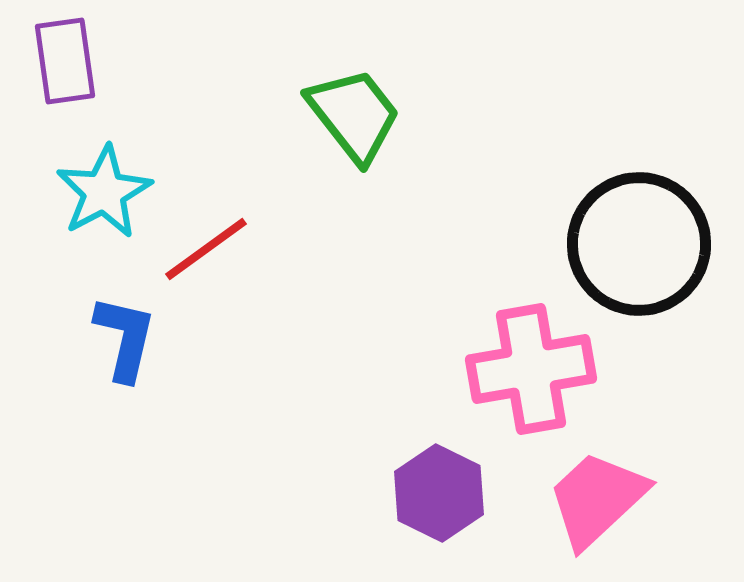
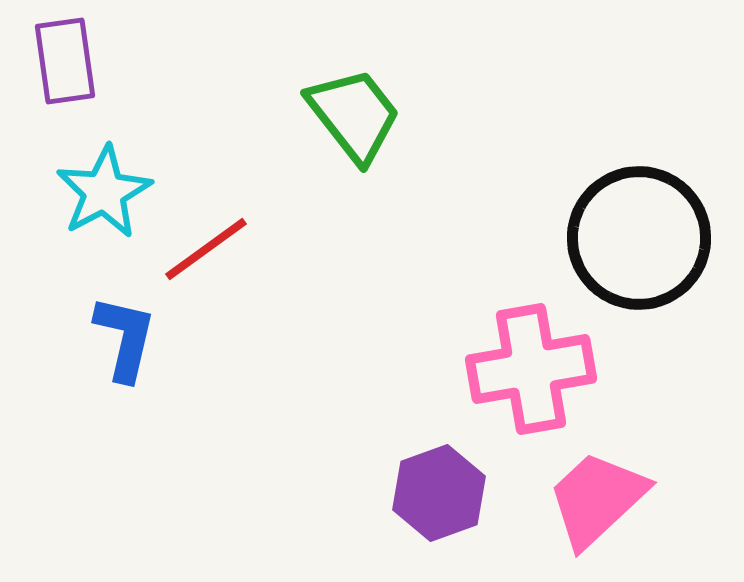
black circle: moved 6 px up
purple hexagon: rotated 14 degrees clockwise
